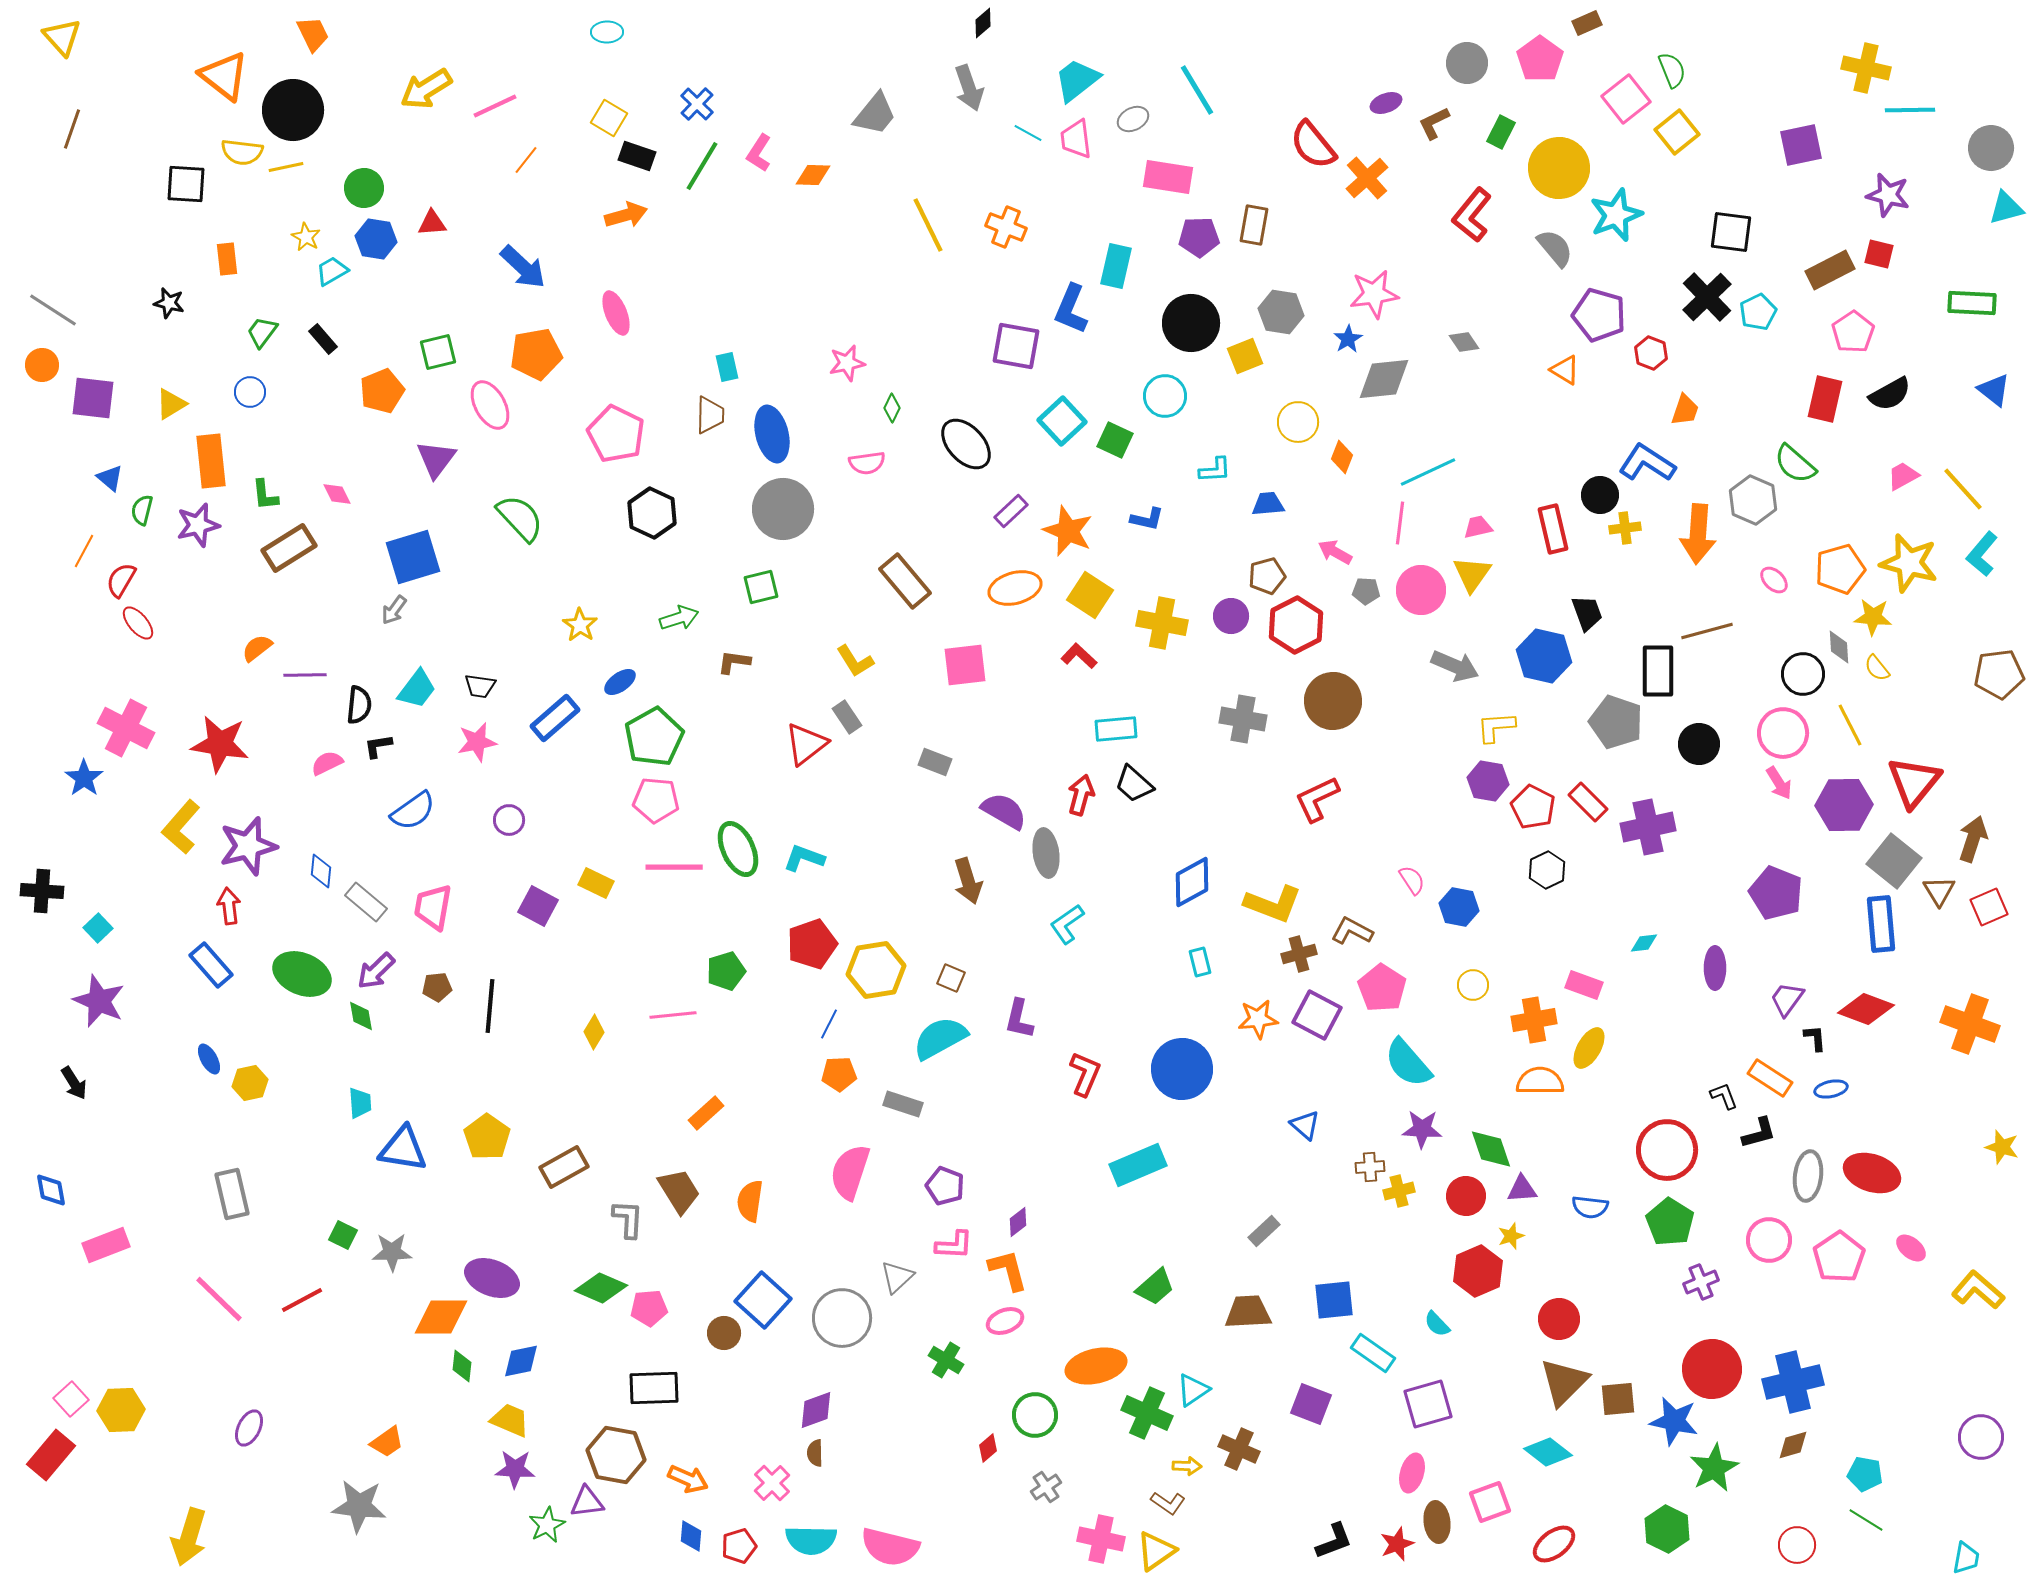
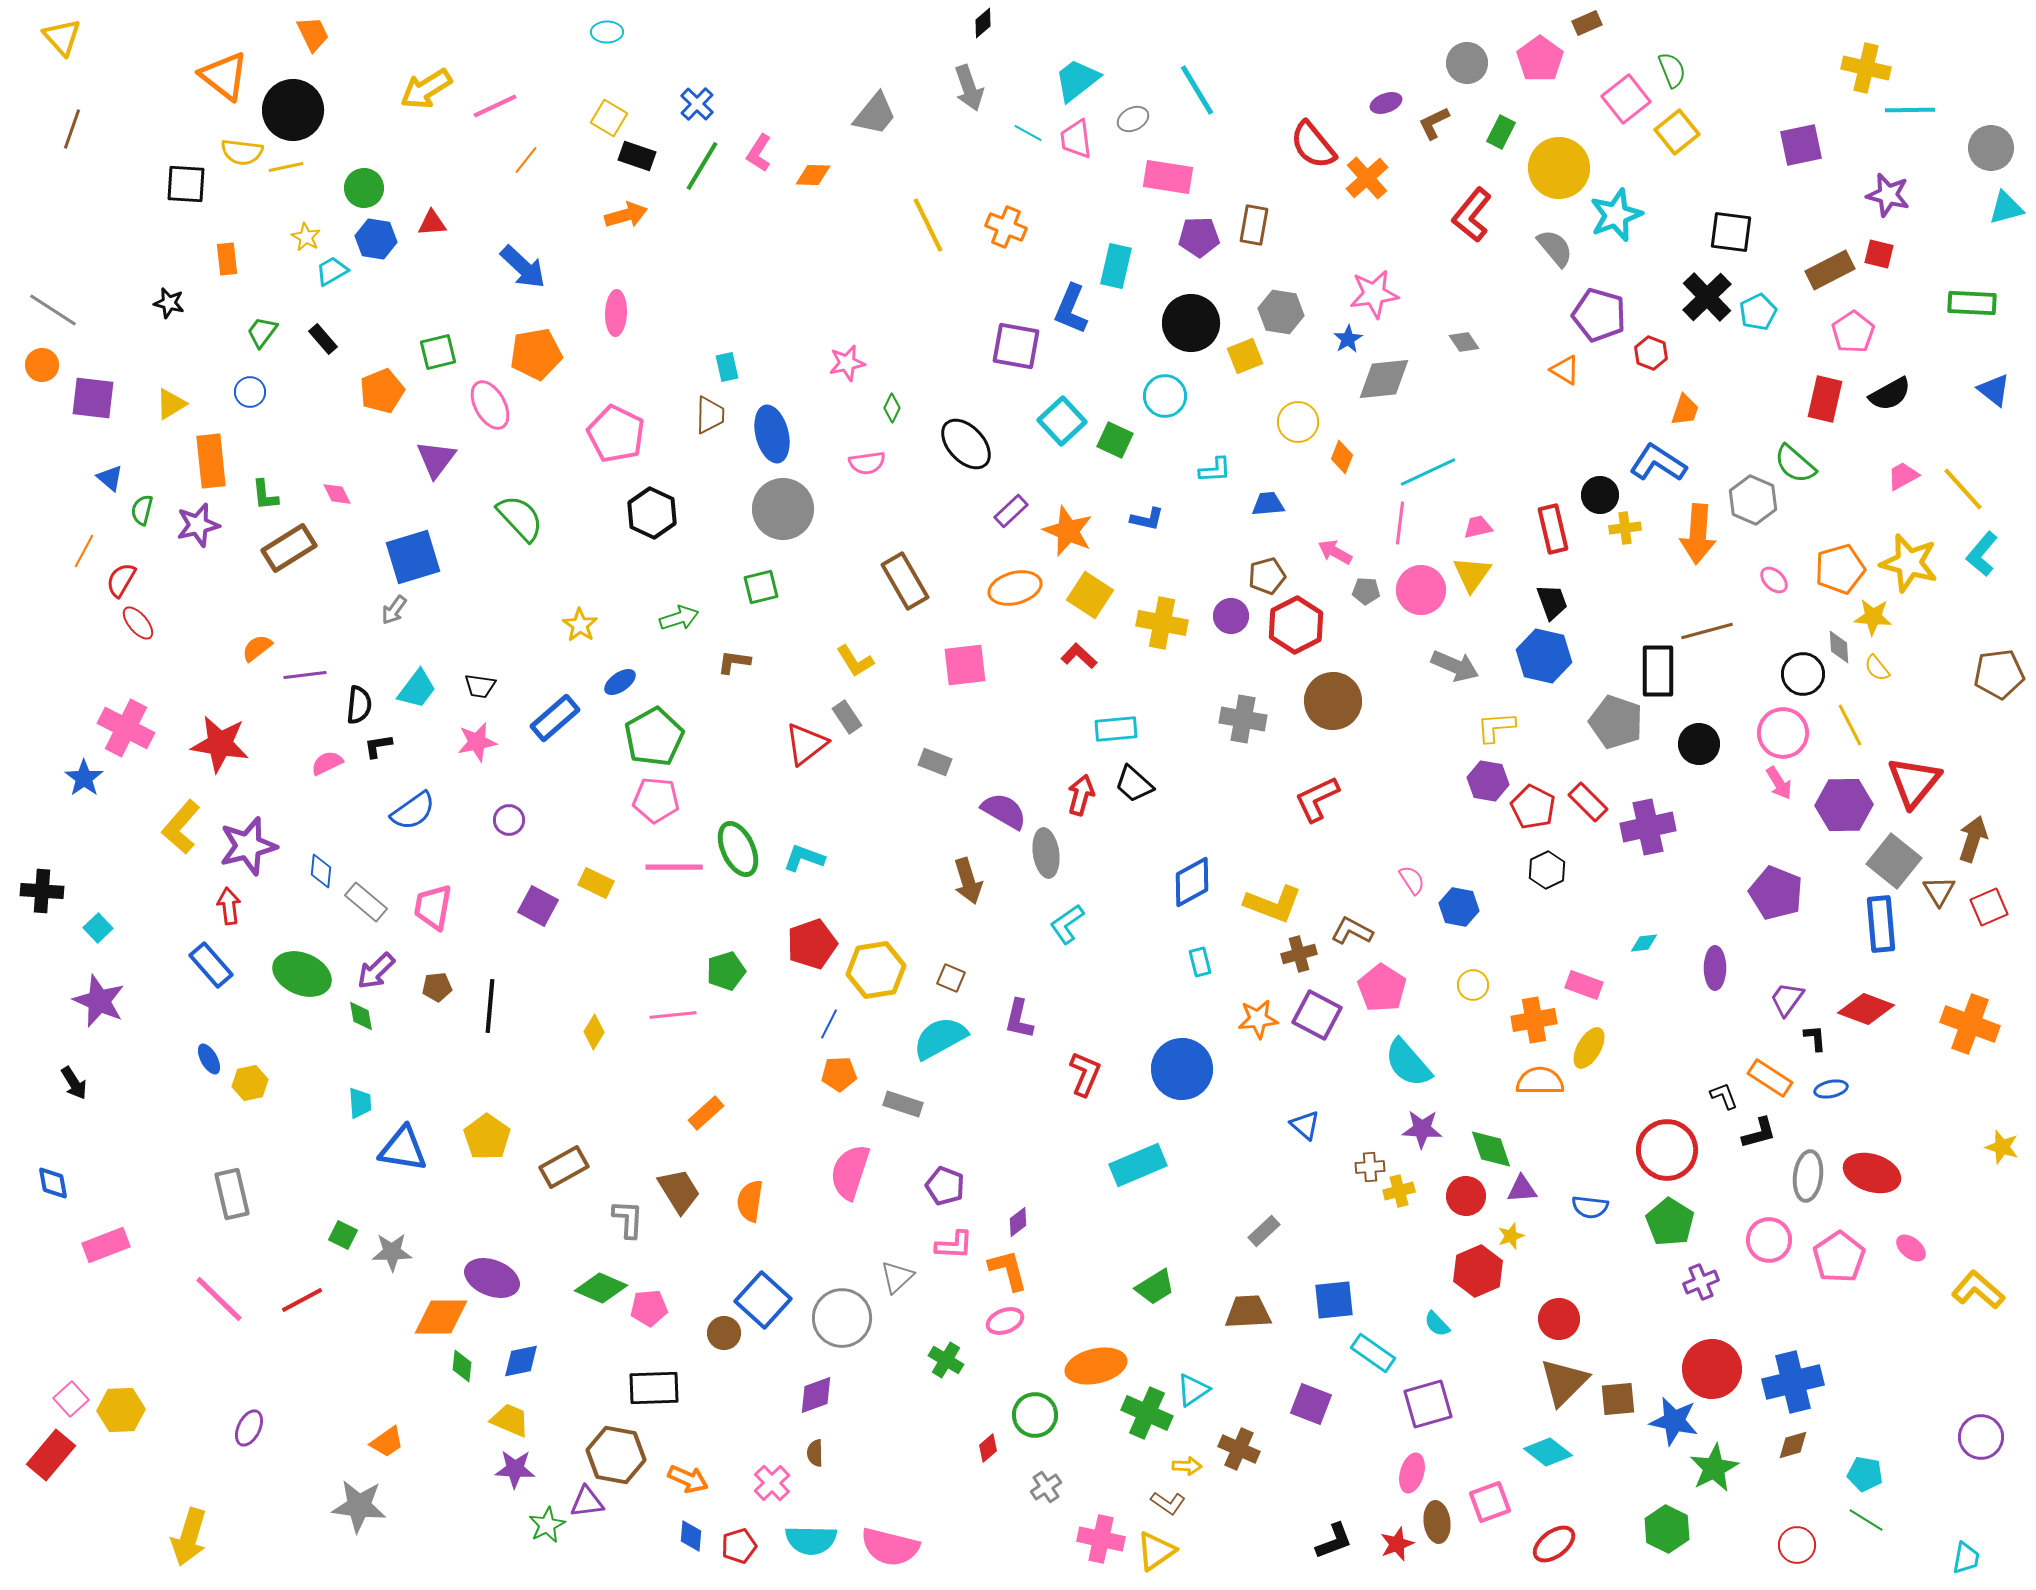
pink ellipse at (616, 313): rotated 24 degrees clockwise
blue L-shape at (1647, 463): moved 11 px right
brown rectangle at (905, 581): rotated 10 degrees clockwise
black trapezoid at (1587, 613): moved 35 px left, 11 px up
purple line at (305, 675): rotated 6 degrees counterclockwise
blue diamond at (51, 1190): moved 2 px right, 7 px up
green trapezoid at (1155, 1287): rotated 9 degrees clockwise
purple diamond at (816, 1410): moved 15 px up
